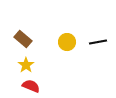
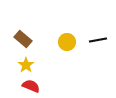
black line: moved 2 px up
